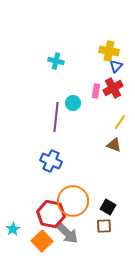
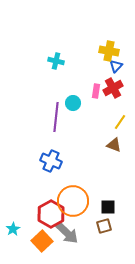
black square: rotated 28 degrees counterclockwise
red hexagon: rotated 20 degrees clockwise
brown square: rotated 14 degrees counterclockwise
